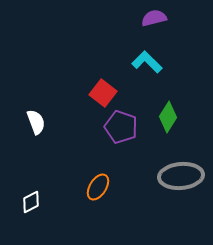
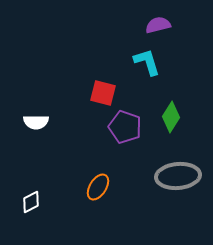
purple semicircle: moved 4 px right, 7 px down
cyan L-shape: rotated 28 degrees clockwise
red square: rotated 24 degrees counterclockwise
green diamond: moved 3 px right
white semicircle: rotated 110 degrees clockwise
purple pentagon: moved 4 px right
gray ellipse: moved 3 px left
